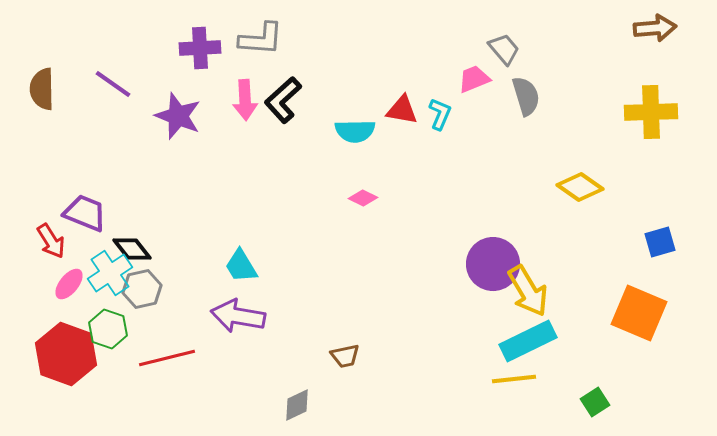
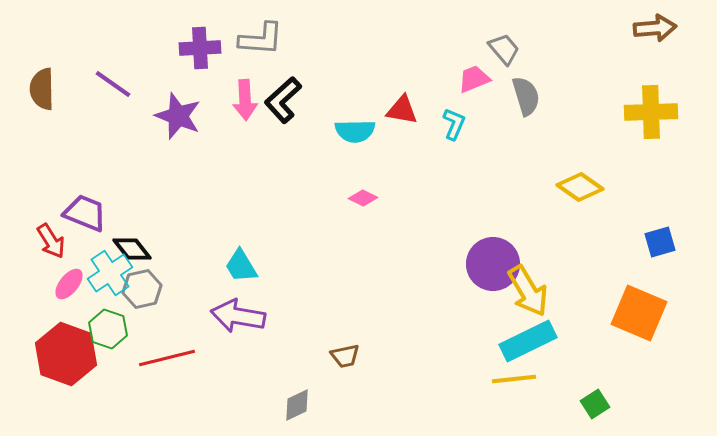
cyan L-shape: moved 14 px right, 10 px down
green square: moved 2 px down
